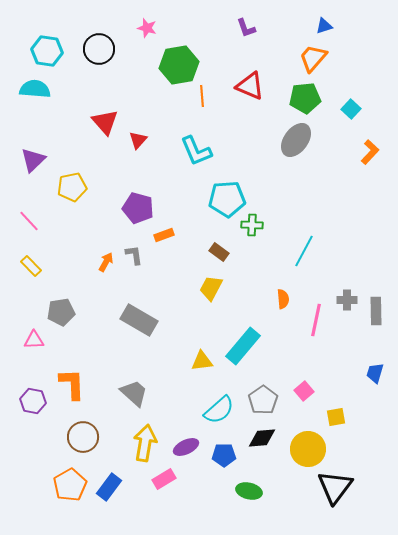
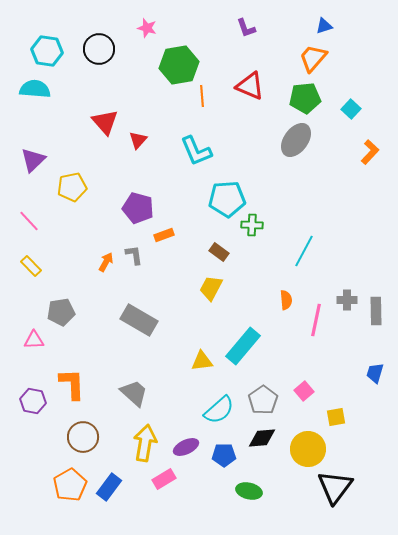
orange semicircle at (283, 299): moved 3 px right, 1 px down
